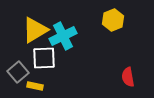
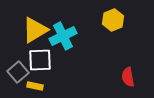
white square: moved 4 px left, 2 px down
